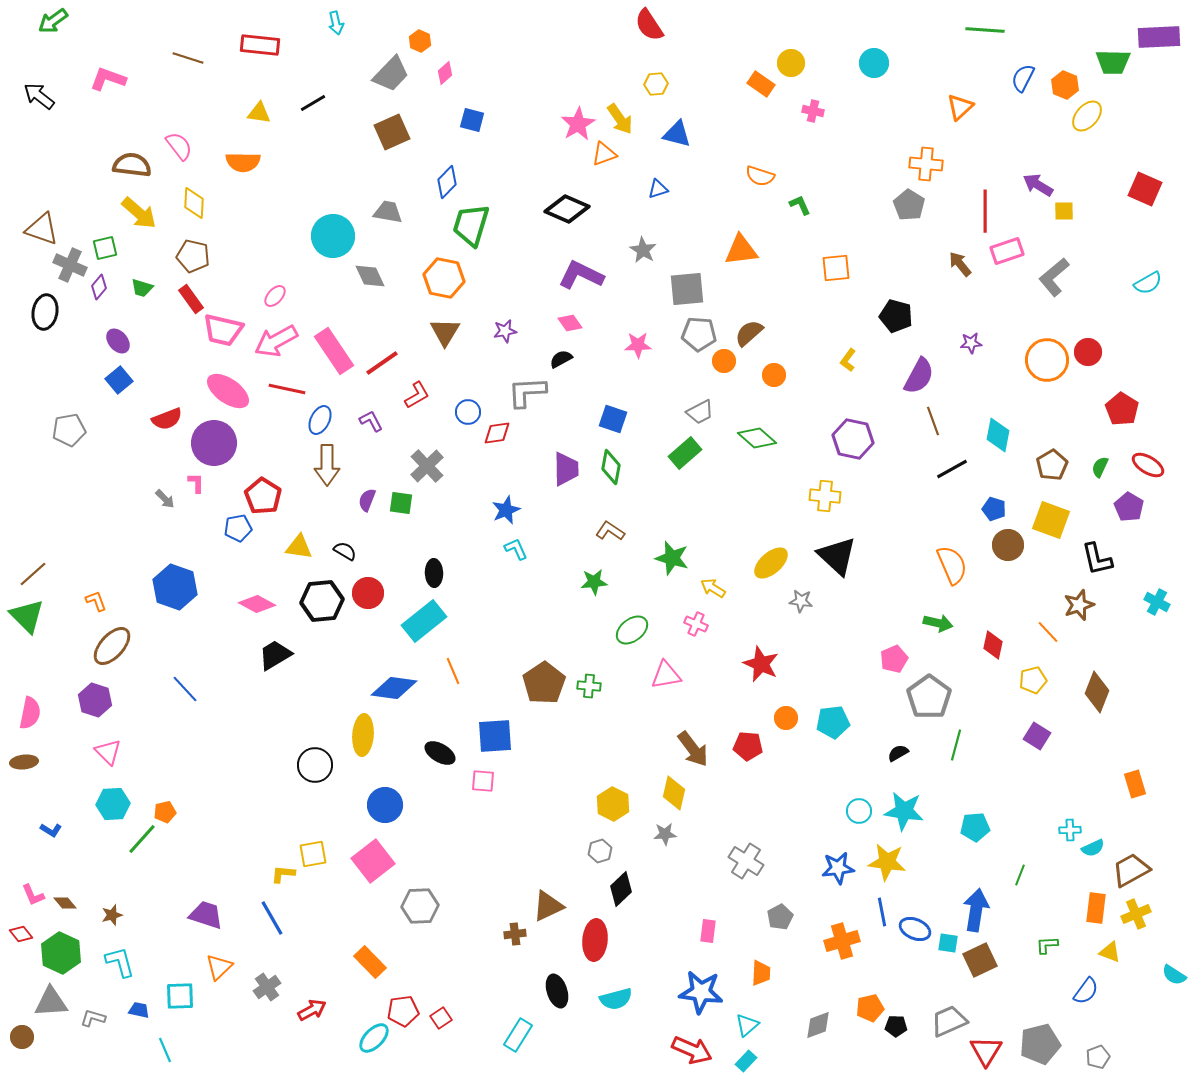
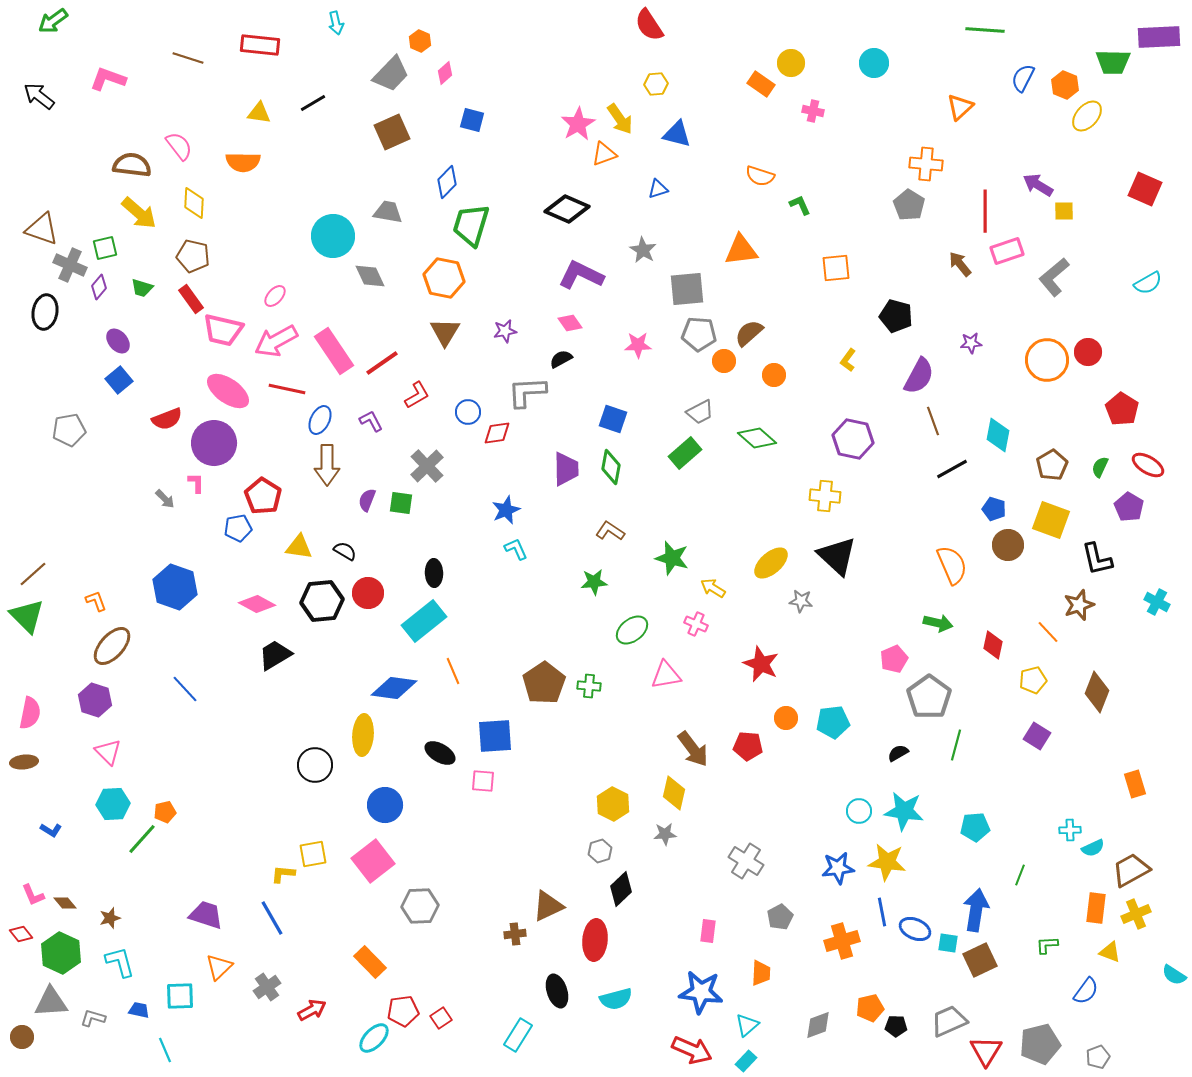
brown star at (112, 915): moved 2 px left, 3 px down
